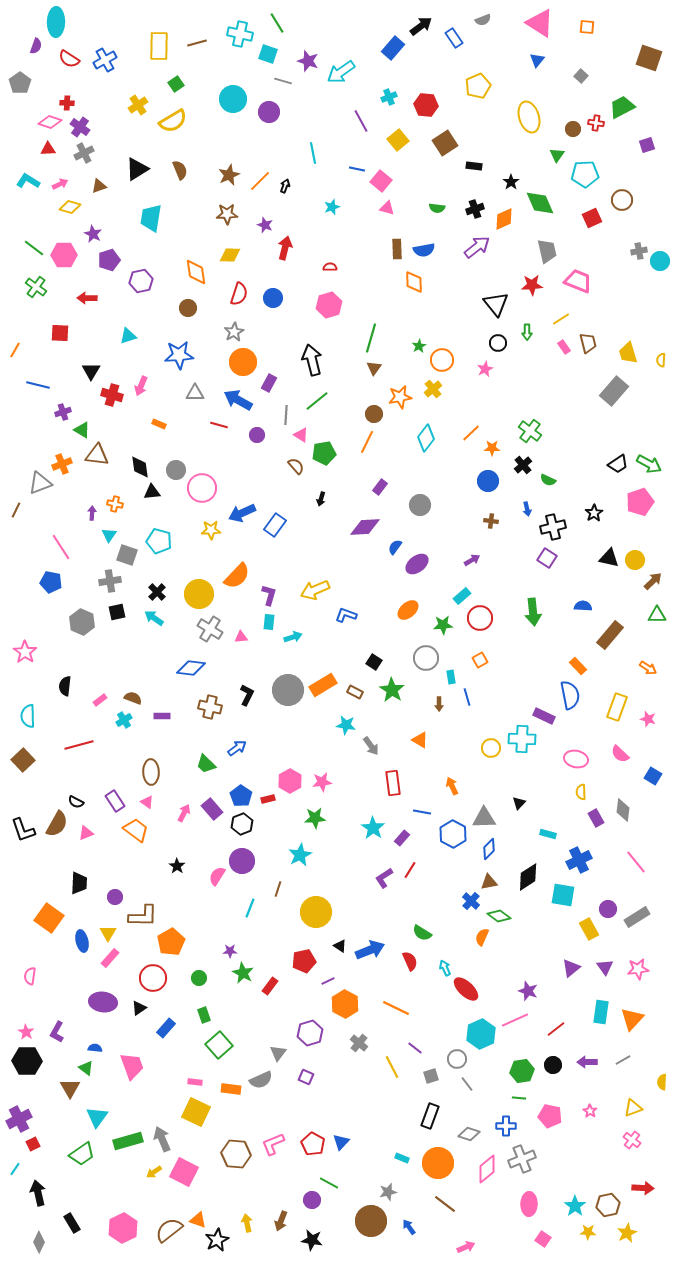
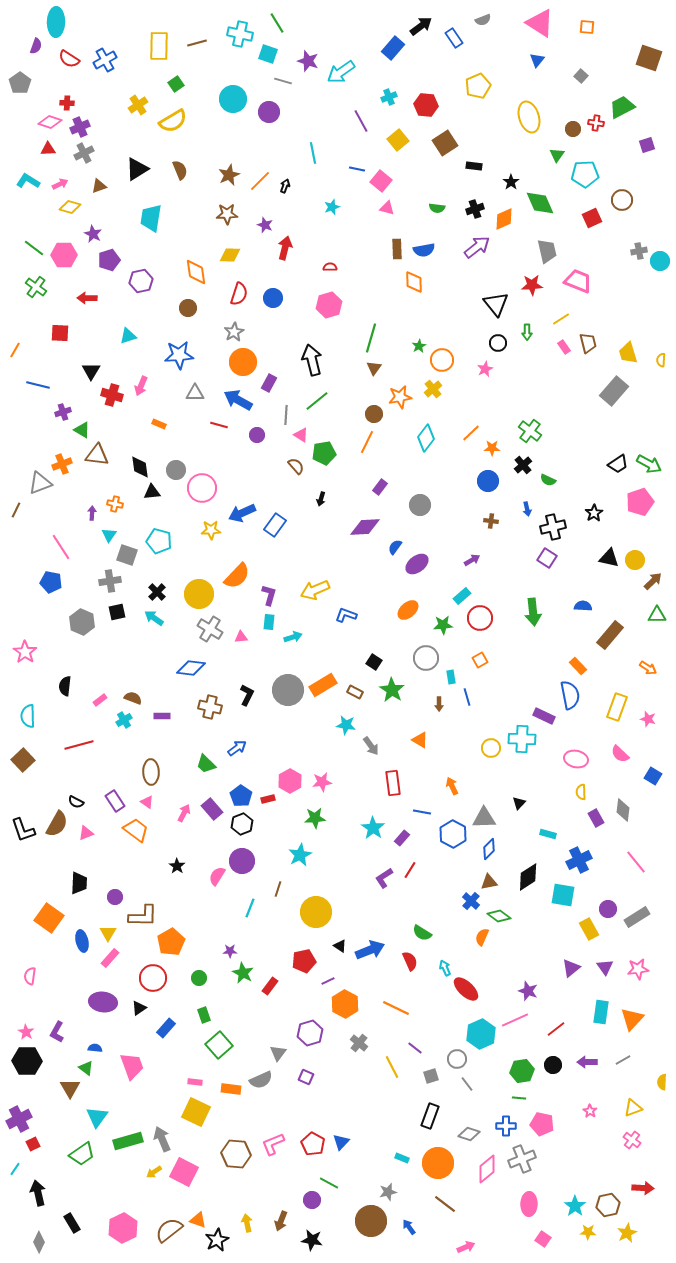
purple cross at (80, 127): rotated 30 degrees clockwise
pink pentagon at (550, 1116): moved 8 px left, 8 px down
